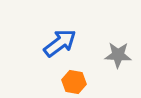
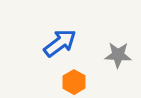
orange hexagon: rotated 20 degrees clockwise
